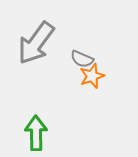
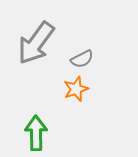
gray semicircle: rotated 50 degrees counterclockwise
orange star: moved 16 px left, 13 px down
